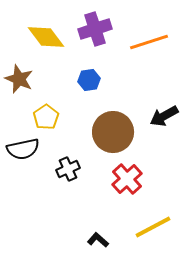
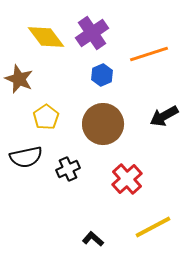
purple cross: moved 3 px left, 4 px down; rotated 16 degrees counterclockwise
orange line: moved 12 px down
blue hexagon: moved 13 px right, 5 px up; rotated 15 degrees counterclockwise
brown circle: moved 10 px left, 8 px up
black semicircle: moved 3 px right, 8 px down
black L-shape: moved 5 px left, 1 px up
